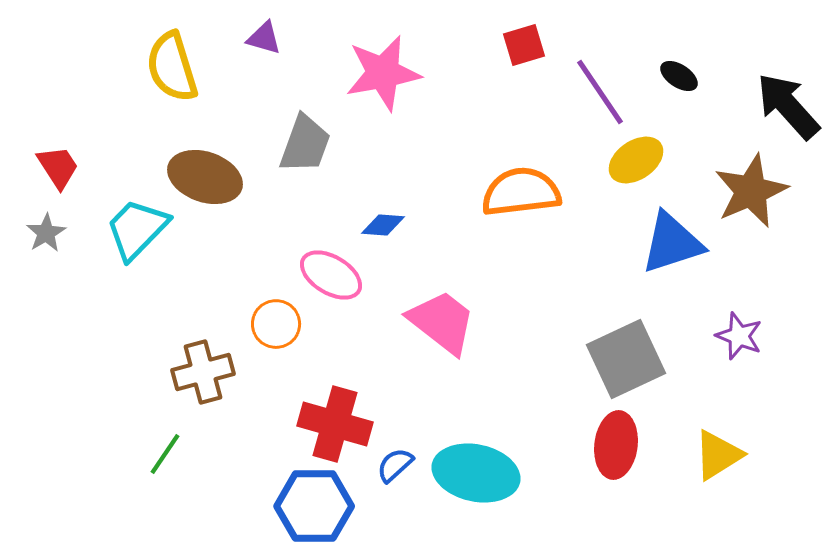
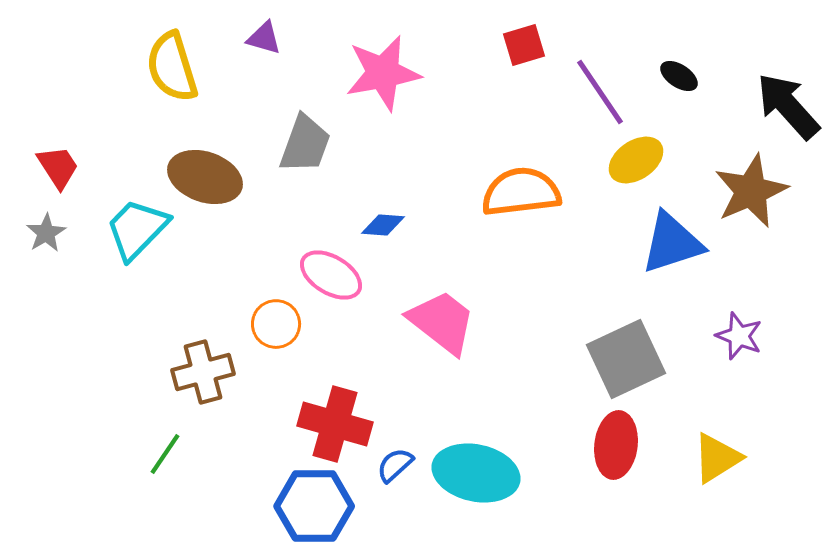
yellow triangle: moved 1 px left, 3 px down
